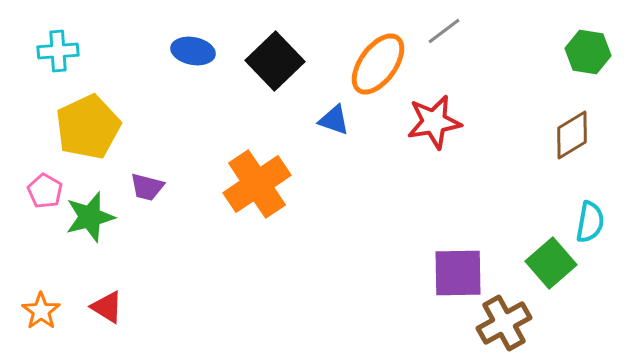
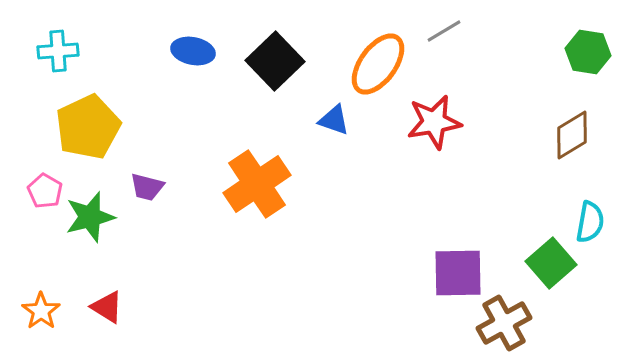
gray line: rotated 6 degrees clockwise
